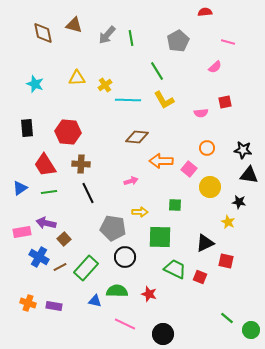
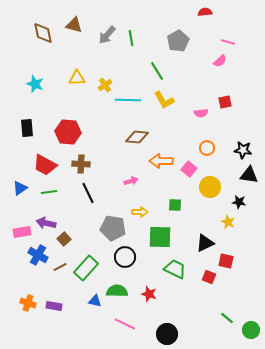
pink semicircle at (215, 67): moved 5 px right, 6 px up
red trapezoid at (45, 165): rotated 30 degrees counterclockwise
blue cross at (39, 257): moved 1 px left, 2 px up
red square at (200, 277): moved 9 px right
black circle at (163, 334): moved 4 px right
